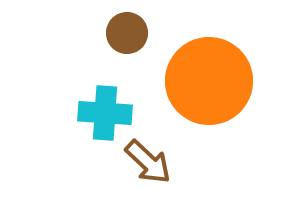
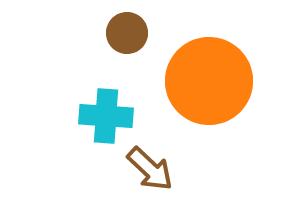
cyan cross: moved 1 px right, 3 px down
brown arrow: moved 2 px right, 7 px down
